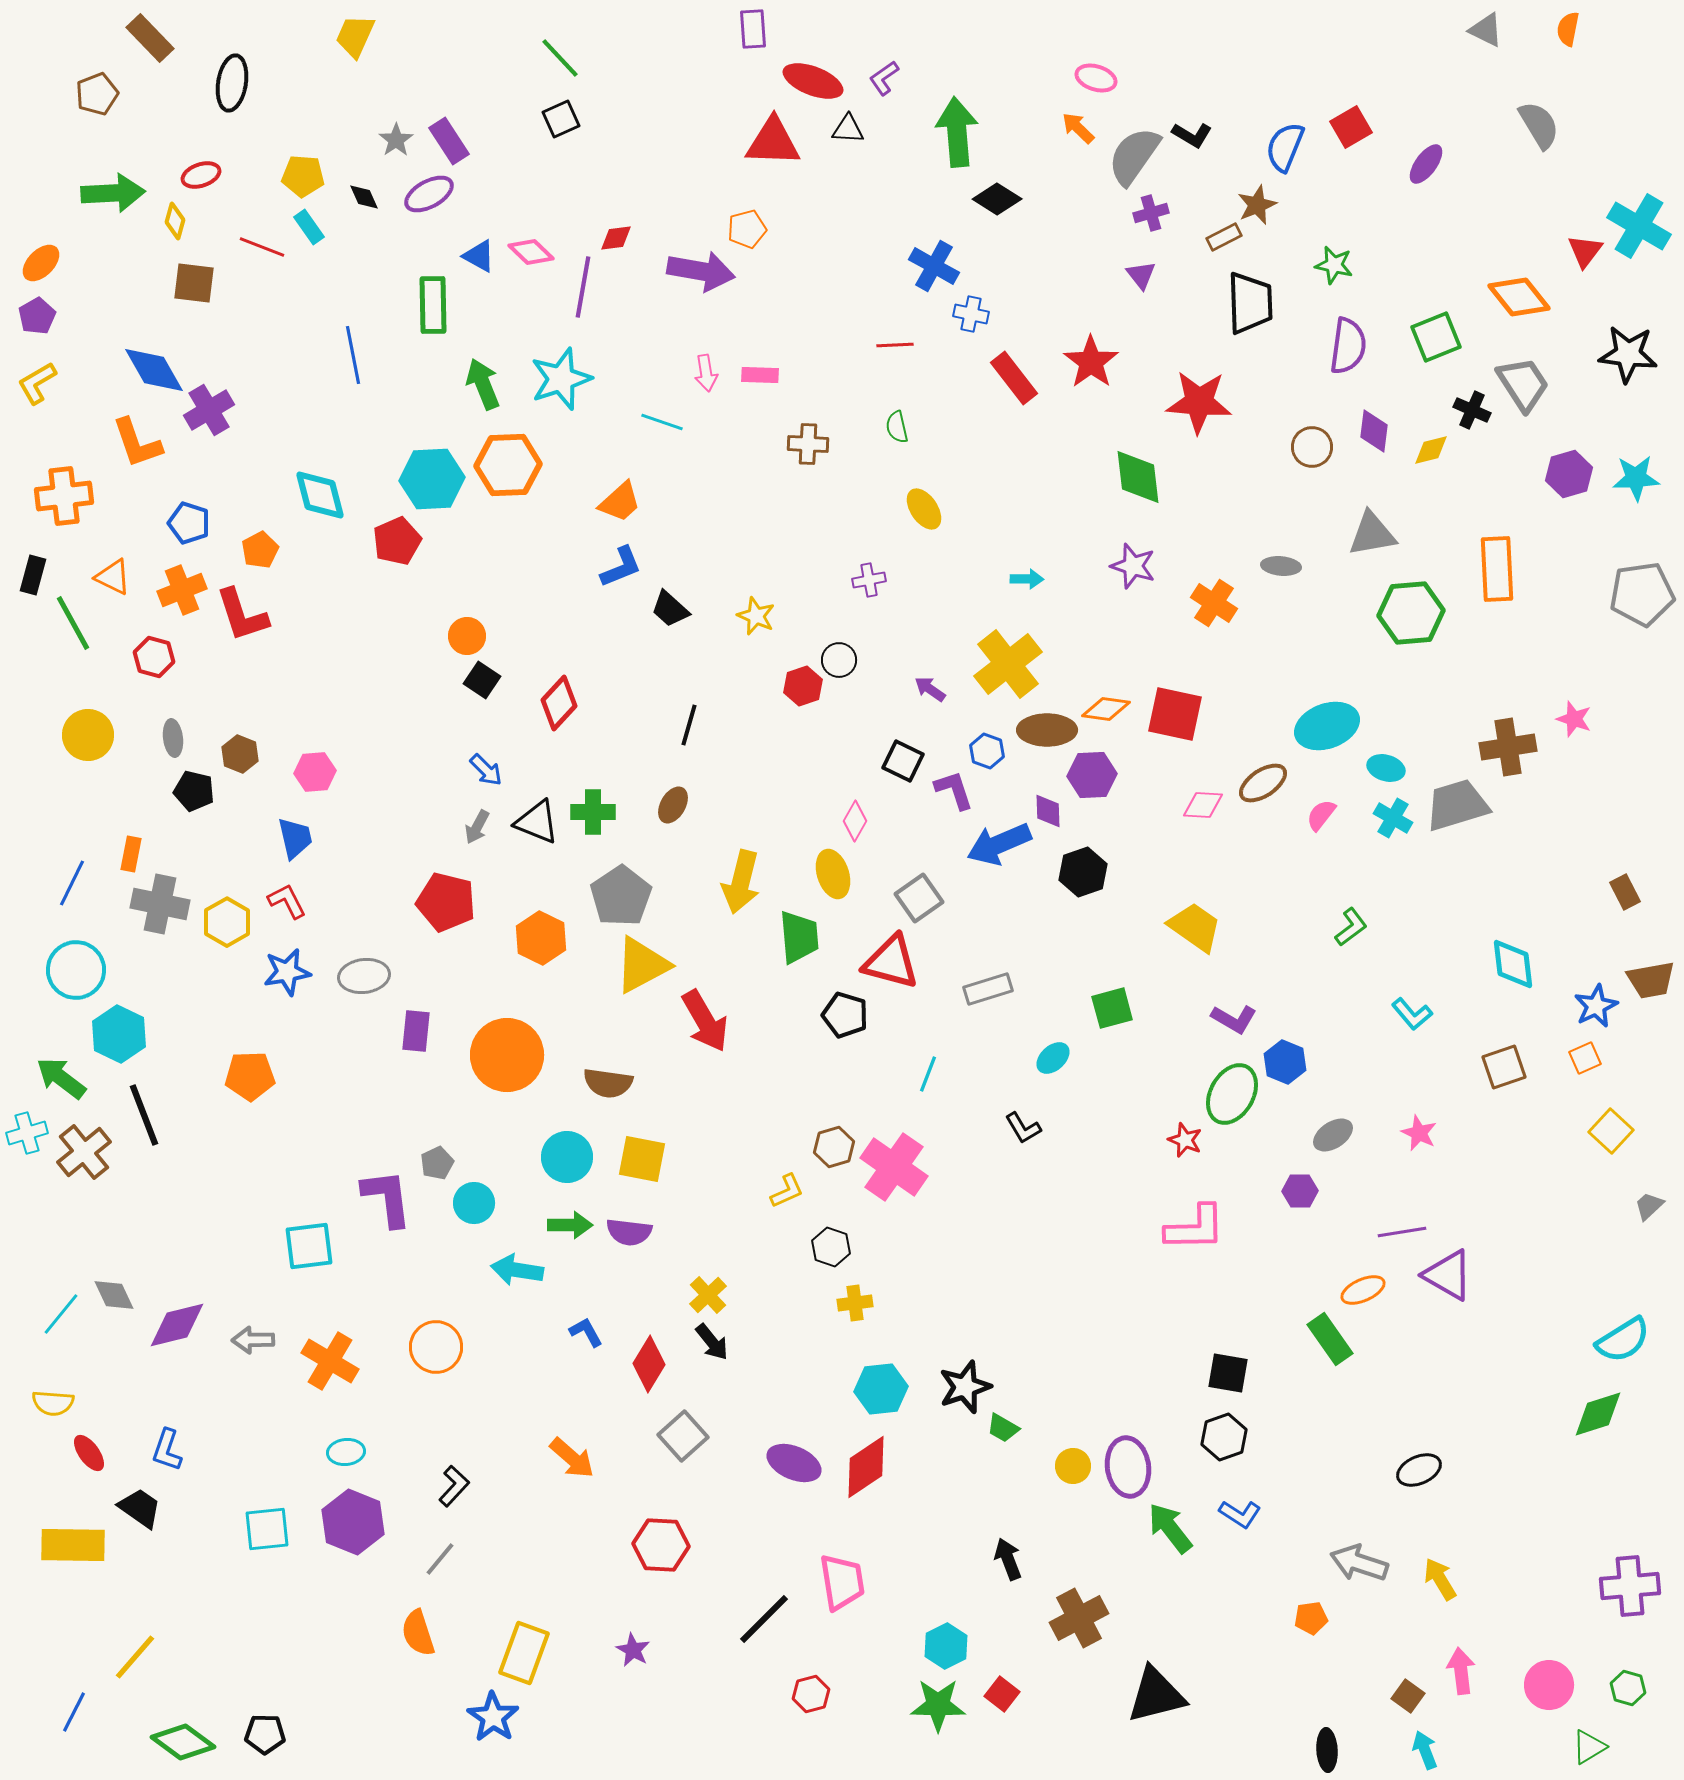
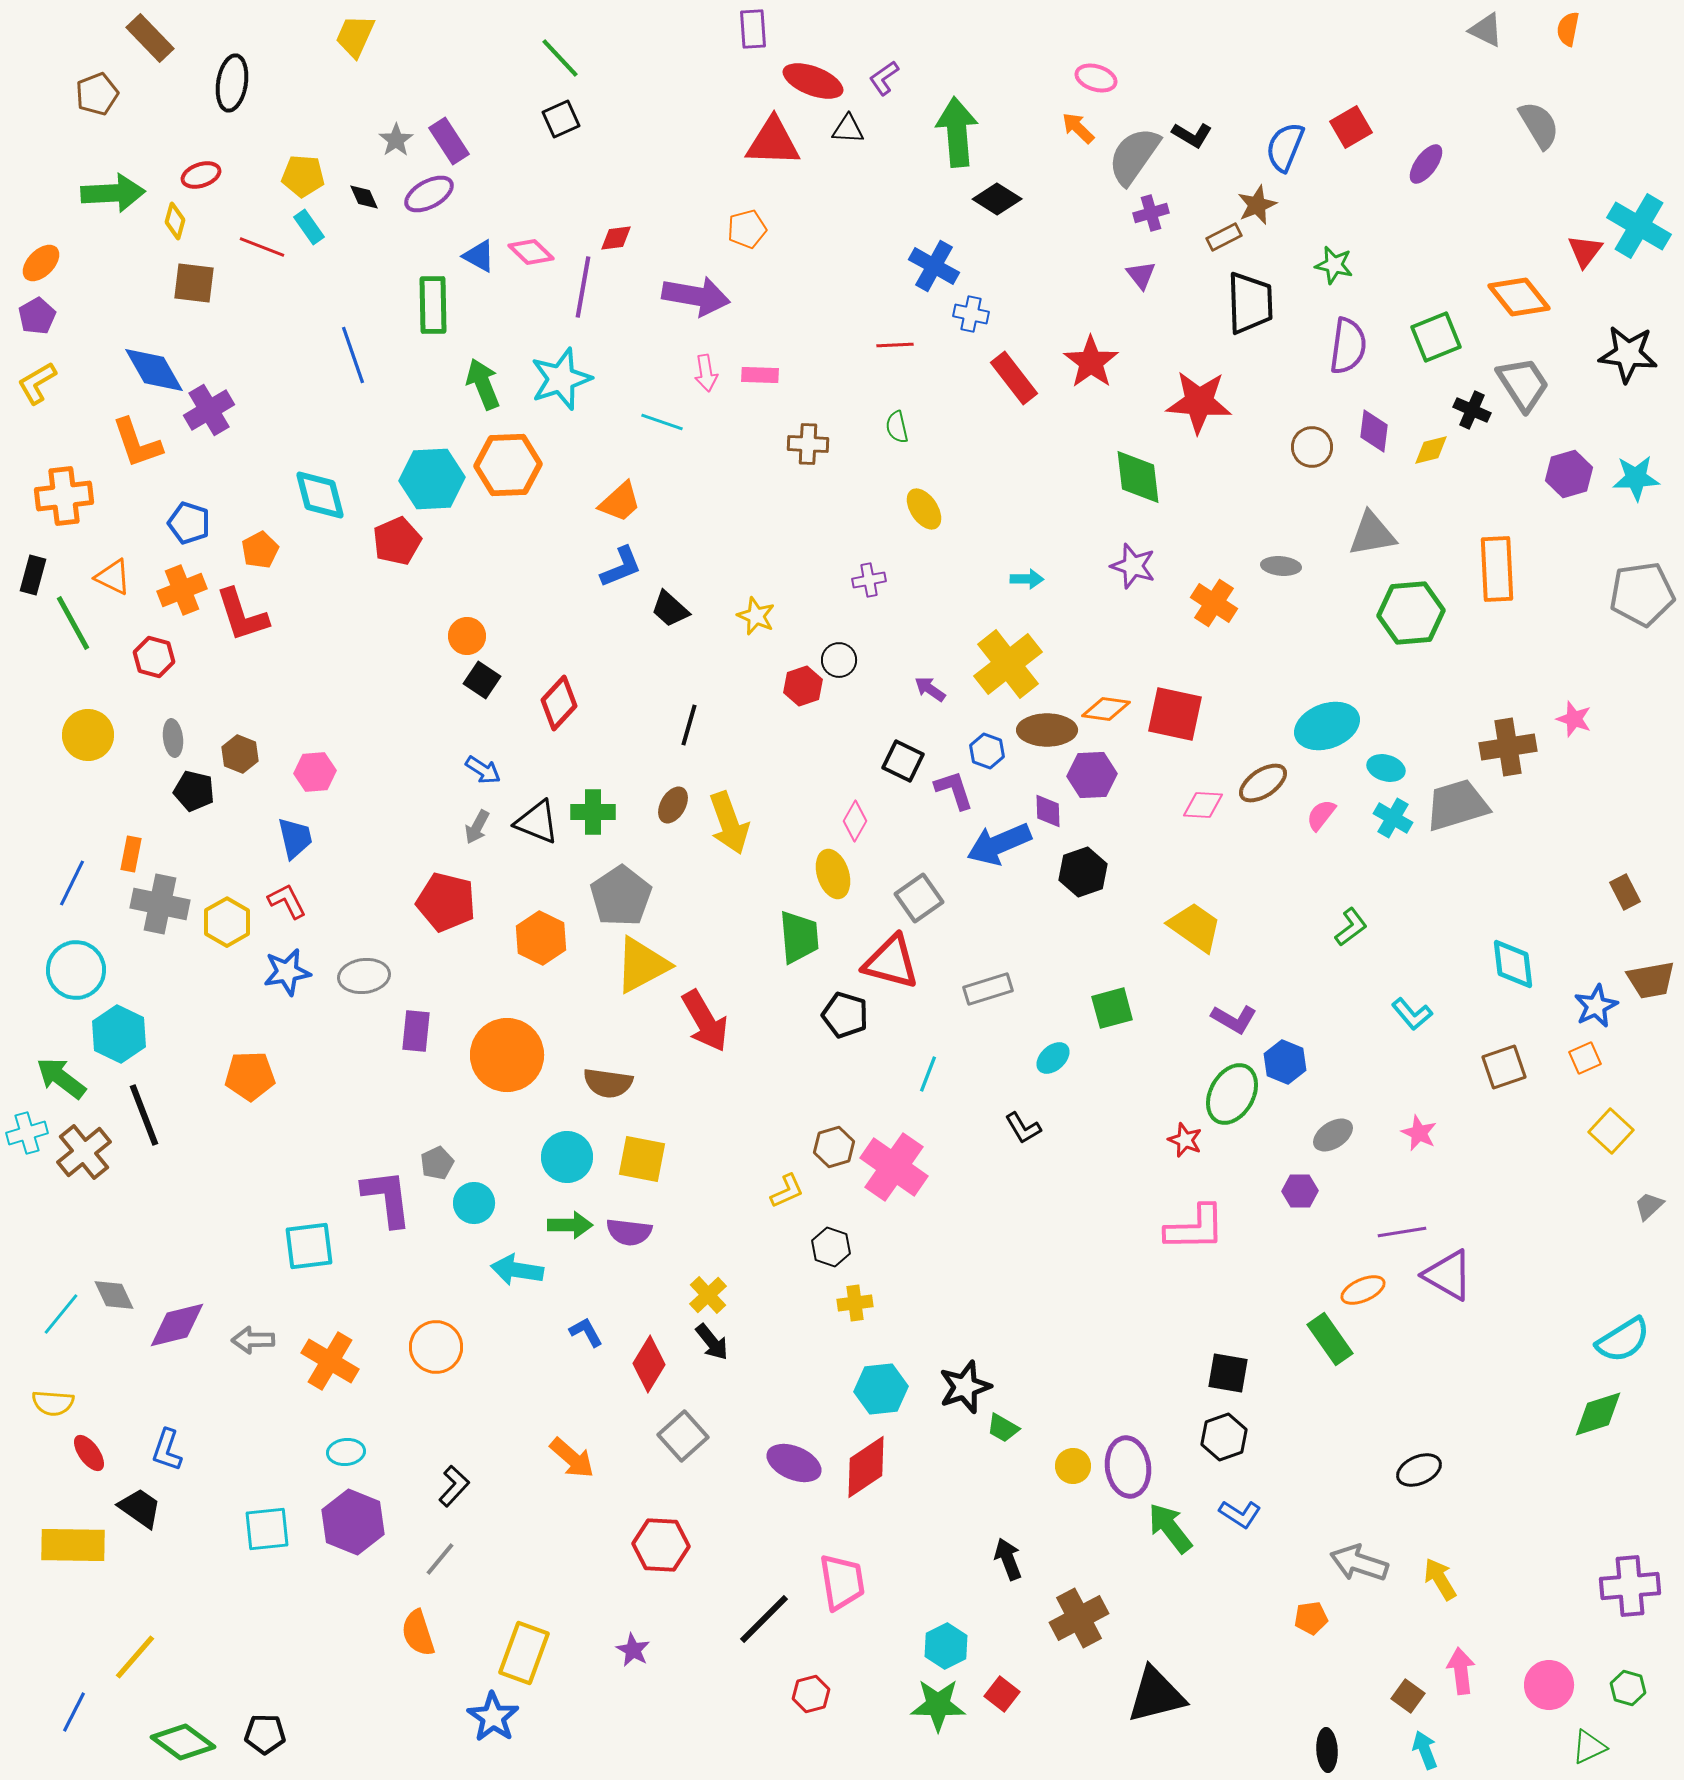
purple arrow at (701, 271): moved 5 px left, 25 px down
blue line at (353, 355): rotated 8 degrees counterclockwise
blue arrow at (486, 770): moved 3 px left; rotated 12 degrees counterclockwise
yellow arrow at (741, 882): moved 12 px left, 59 px up; rotated 34 degrees counterclockwise
green triangle at (1589, 1747): rotated 6 degrees clockwise
